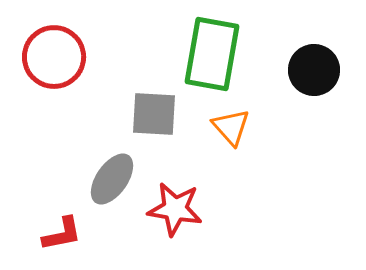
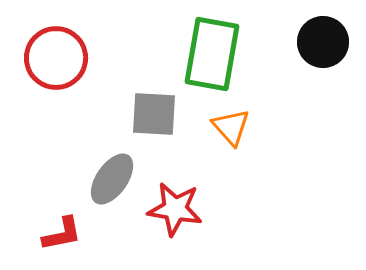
red circle: moved 2 px right, 1 px down
black circle: moved 9 px right, 28 px up
